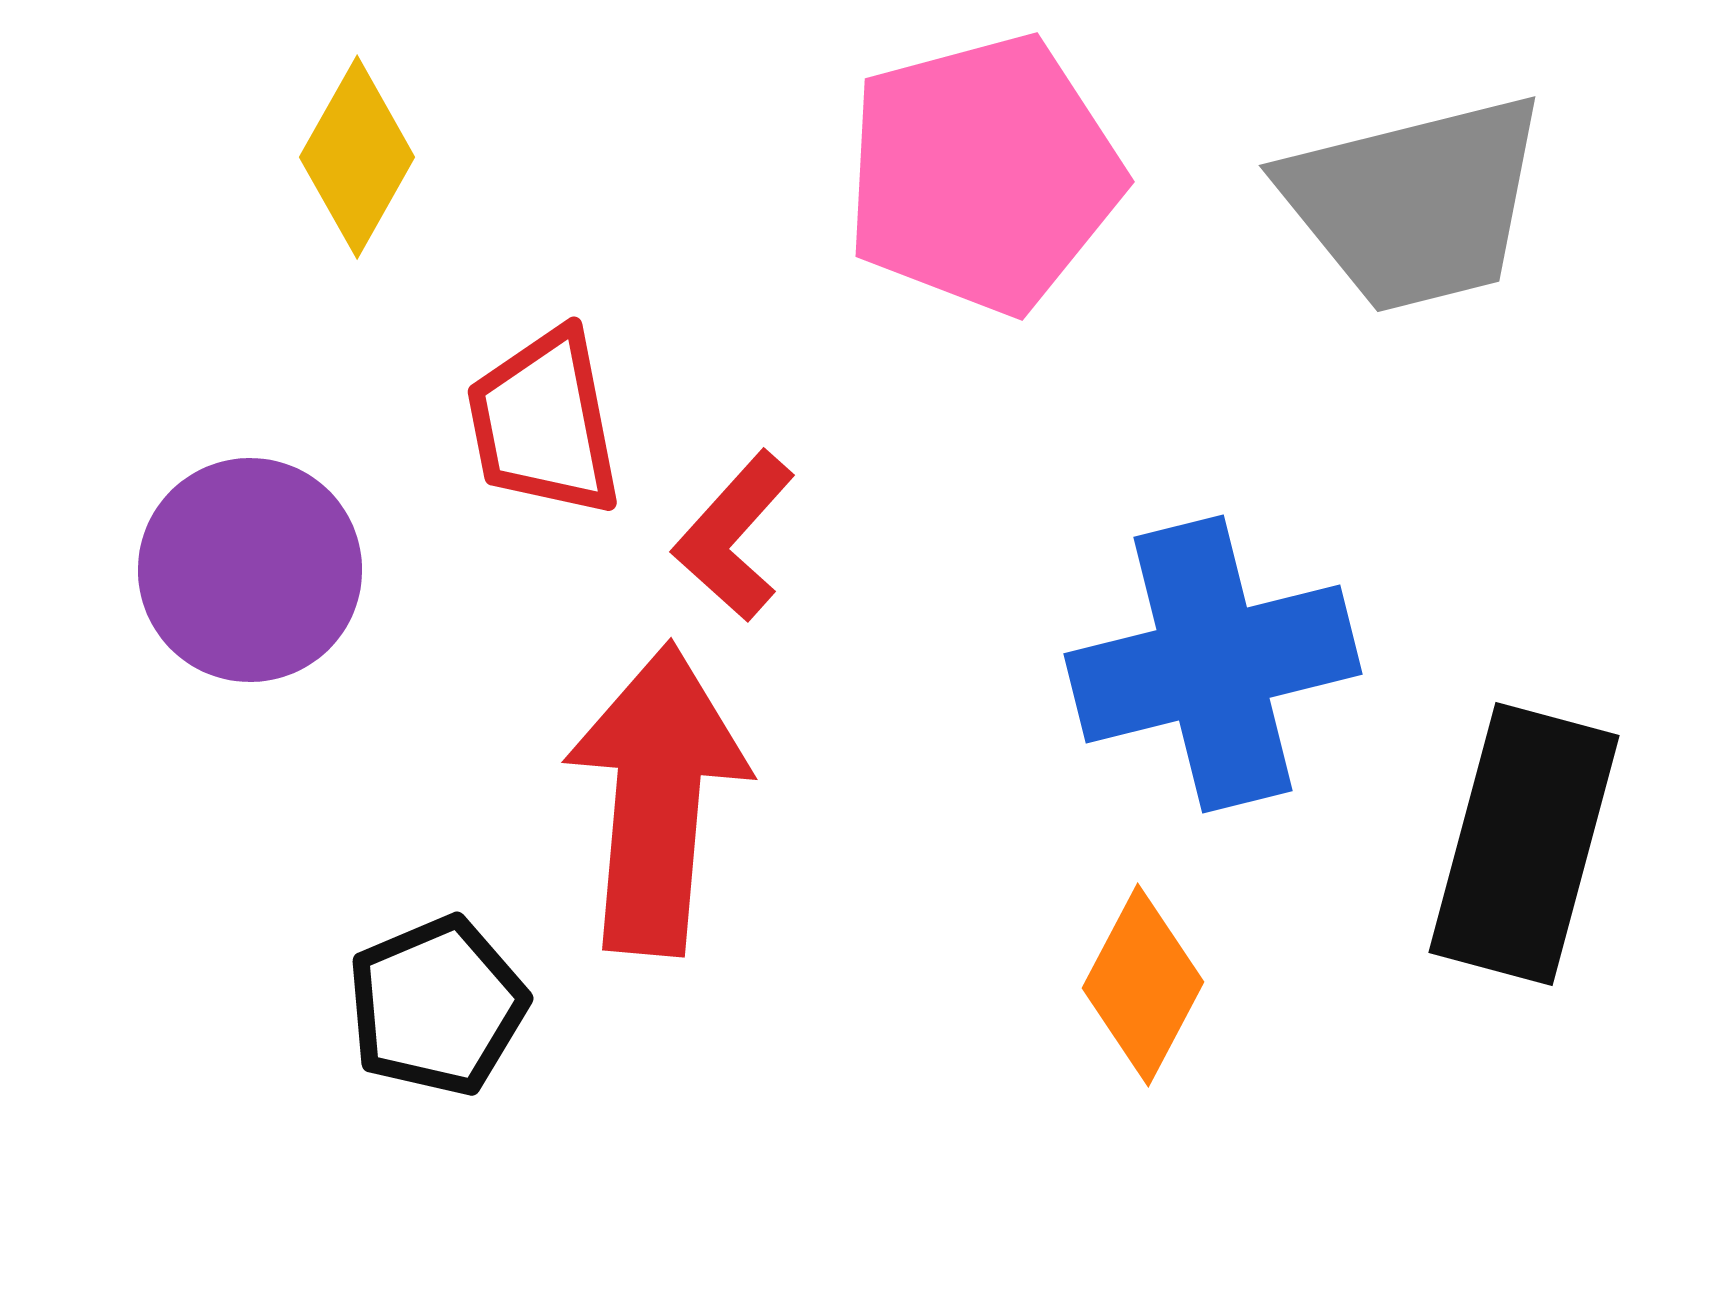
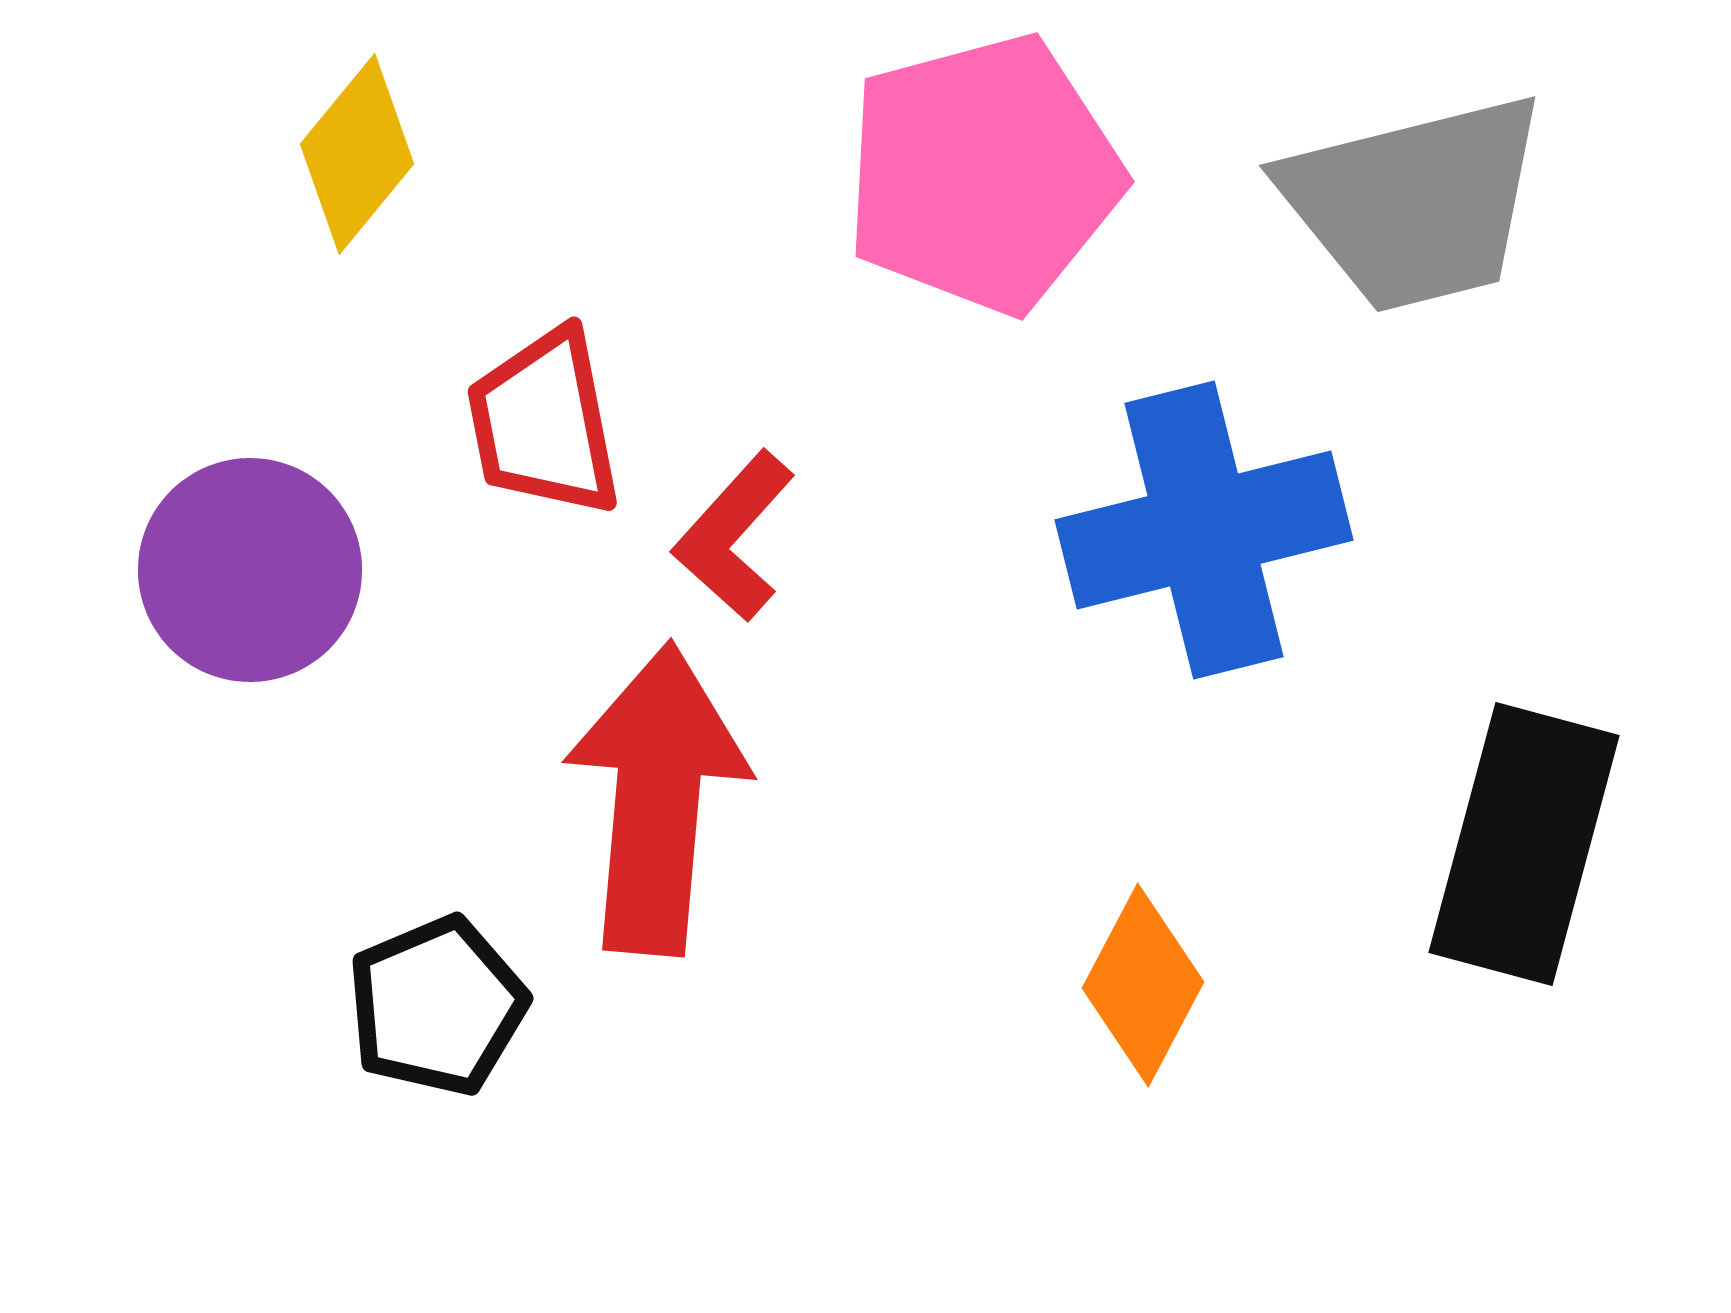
yellow diamond: moved 3 px up; rotated 10 degrees clockwise
blue cross: moved 9 px left, 134 px up
